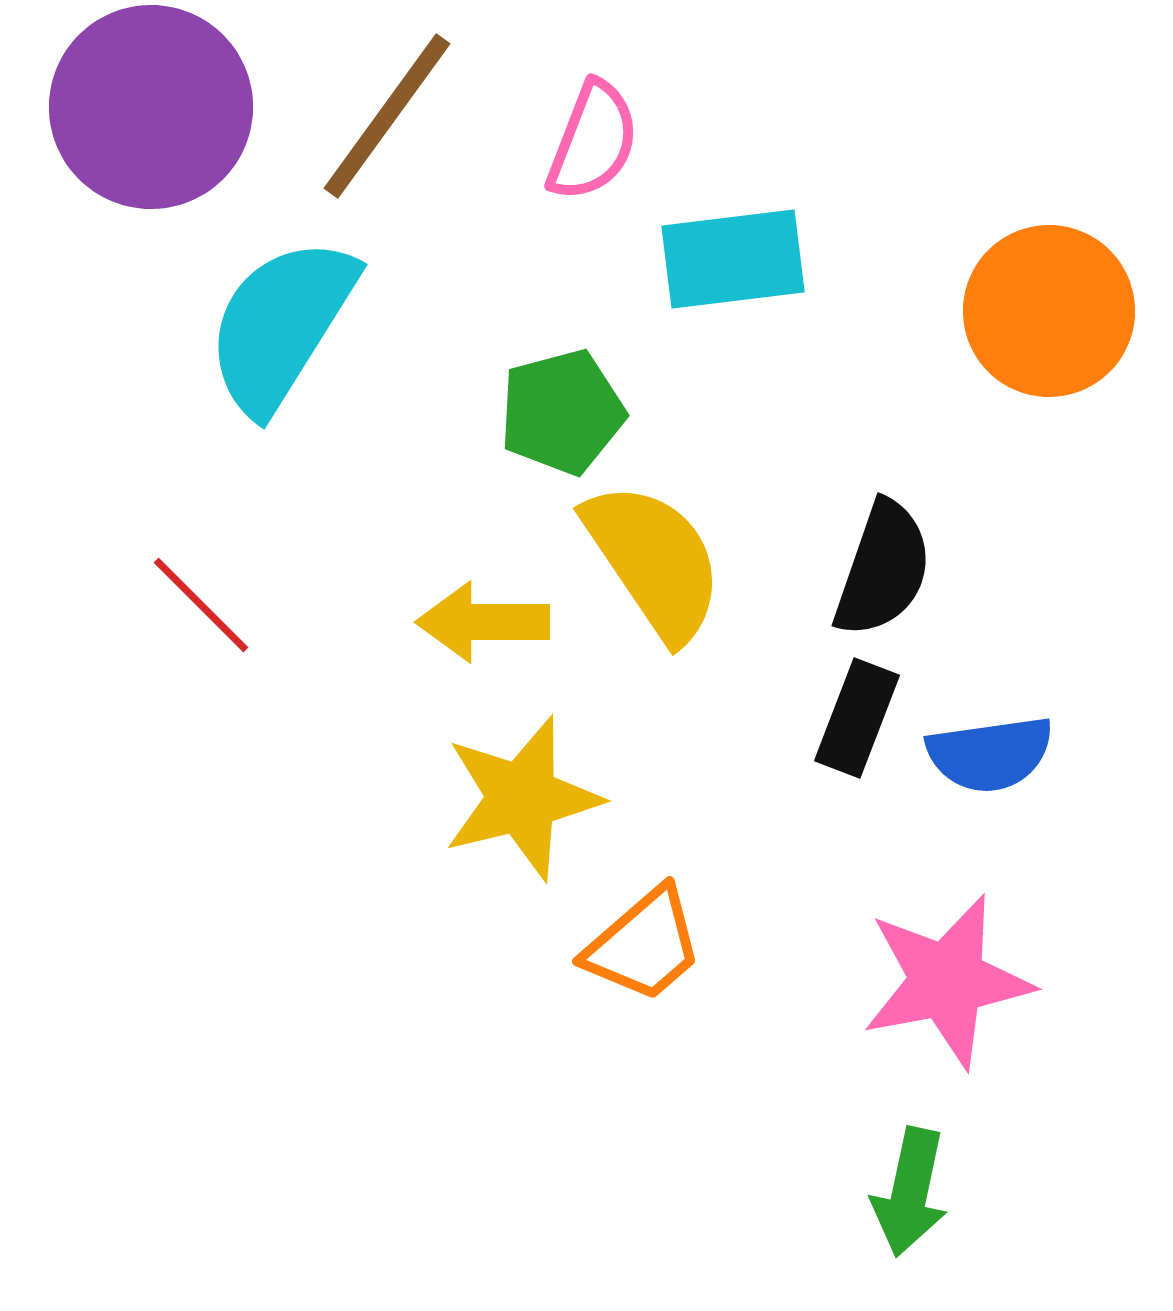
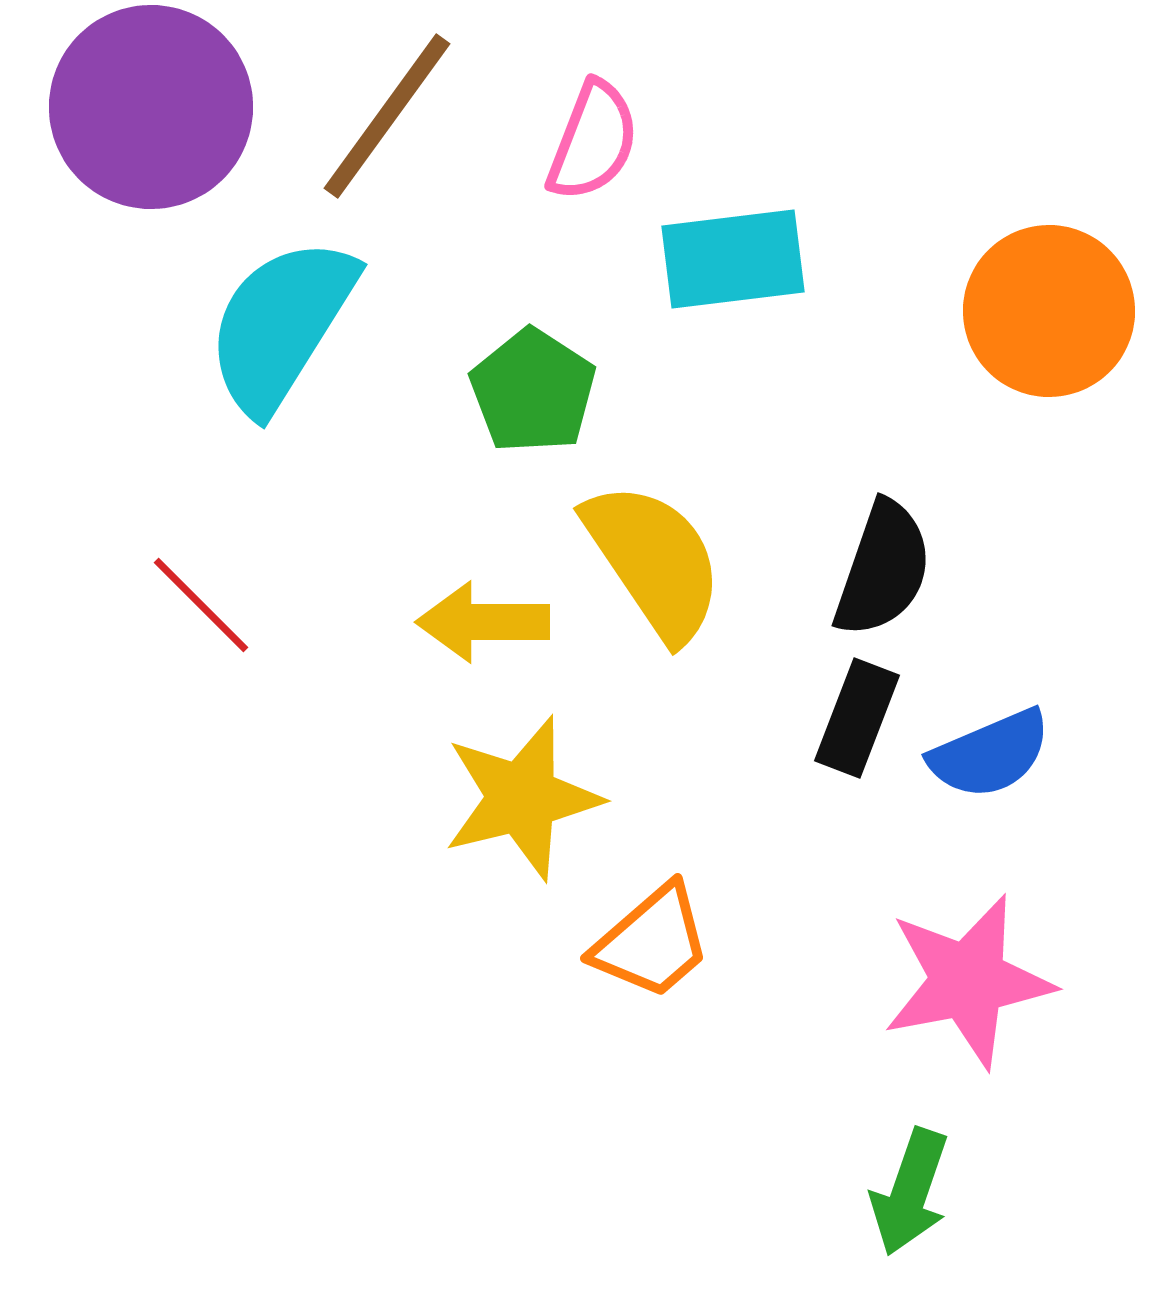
green pentagon: moved 29 px left, 21 px up; rotated 24 degrees counterclockwise
blue semicircle: rotated 15 degrees counterclockwise
orange trapezoid: moved 8 px right, 3 px up
pink star: moved 21 px right
green arrow: rotated 7 degrees clockwise
